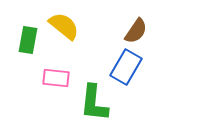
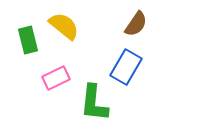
brown semicircle: moved 7 px up
green rectangle: rotated 24 degrees counterclockwise
pink rectangle: rotated 32 degrees counterclockwise
